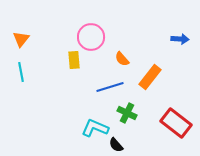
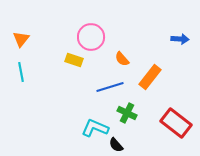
yellow rectangle: rotated 66 degrees counterclockwise
